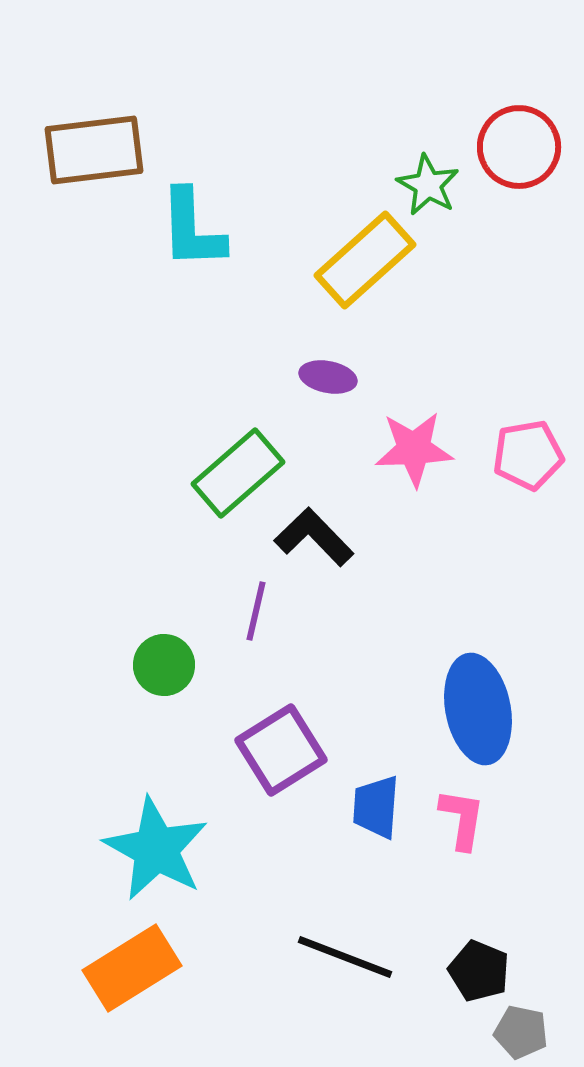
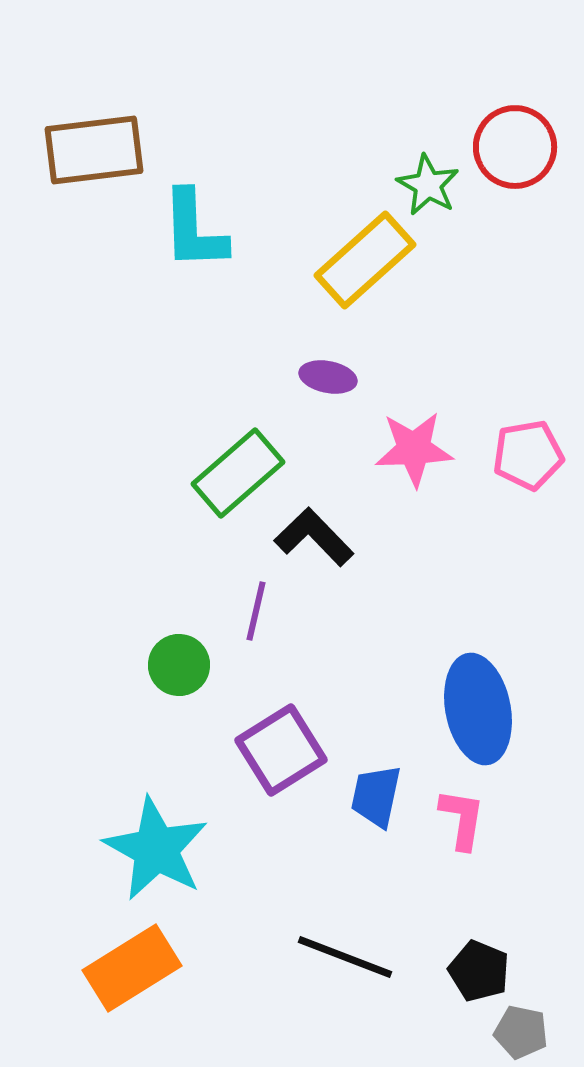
red circle: moved 4 px left
cyan L-shape: moved 2 px right, 1 px down
green circle: moved 15 px right
blue trapezoid: moved 11 px up; rotated 8 degrees clockwise
